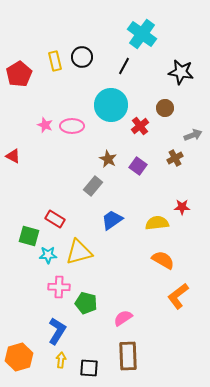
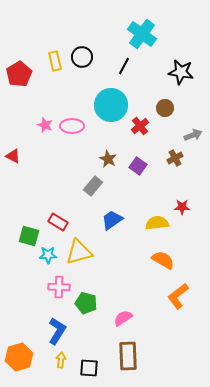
red rectangle: moved 3 px right, 3 px down
